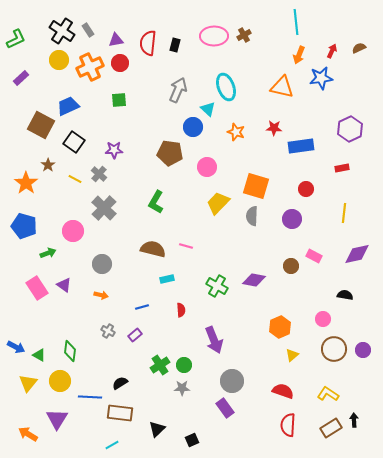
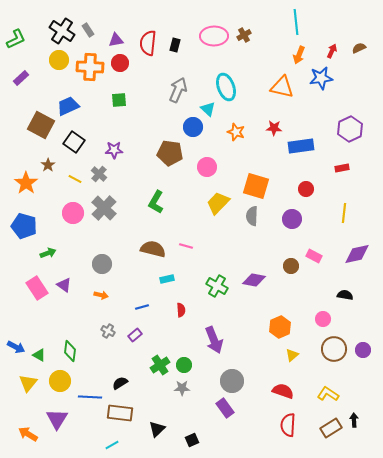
orange cross at (90, 67): rotated 28 degrees clockwise
pink circle at (73, 231): moved 18 px up
